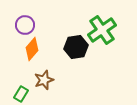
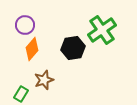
black hexagon: moved 3 px left, 1 px down
